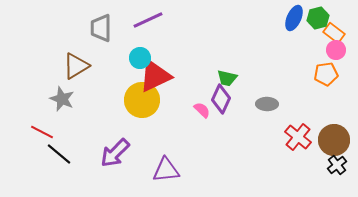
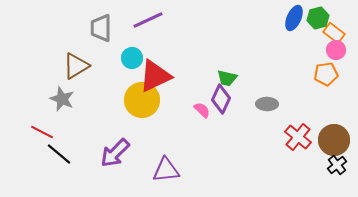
cyan circle: moved 8 px left
